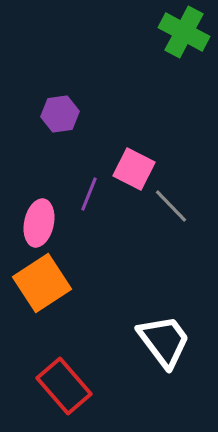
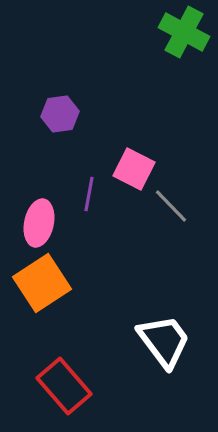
purple line: rotated 12 degrees counterclockwise
